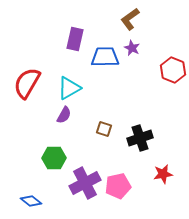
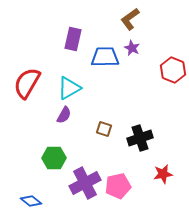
purple rectangle: moved 2 px left
